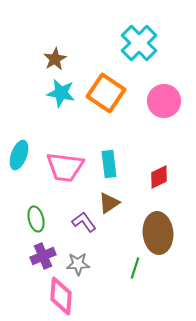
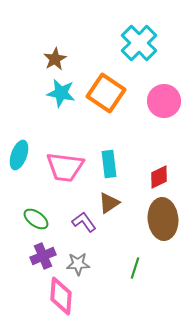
green ellipse: rotated 40 degrees counterclockwise
brown ellipse: moved 5 px right, 14 px up
